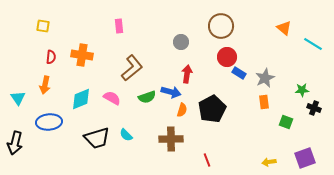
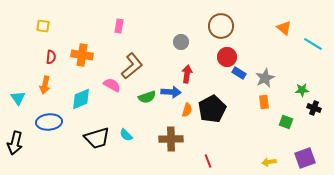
pink rectangle: rotated 16 degrees clockwise
brown L-shape: moved 2 px up
blue arrow: rotated 12 degrees counterclockwise
pink semicircle: moved 13 px up
orange semicircle: moved 5 px right
red line: moved 1 px right, 1 px down
